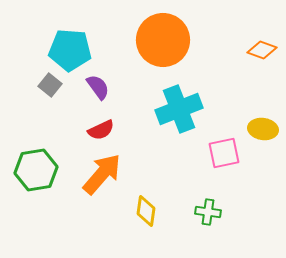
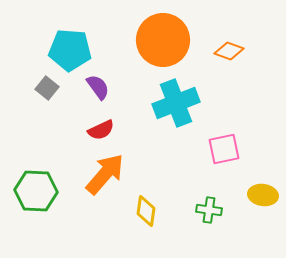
orange diamond: moved 33 px left, 1 px down
gray square: moved 3 px left, 3 px down
cyan cross: moved 3 px left, 6 px up
yellow ellipse: moved 66 px down
pink square: moved 4 px up
green hexagon: moved 21 px down; rotated 12 degrees clockwise
orange arrow: moved 3 px right
green cross: moved 1 px right, 2 px up
